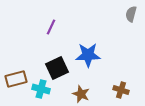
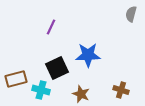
cyan cross: moved 1 px down
